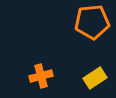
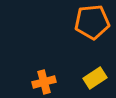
orange cross: moved 3 px right, 6 px down
